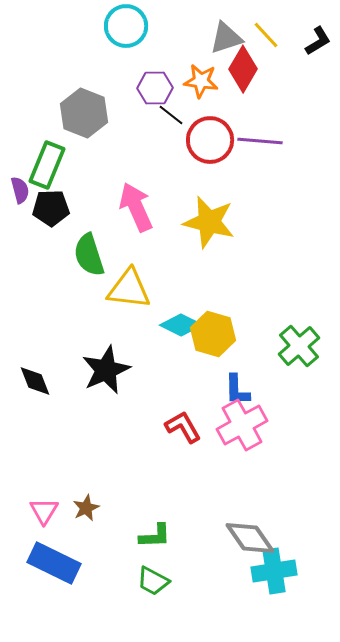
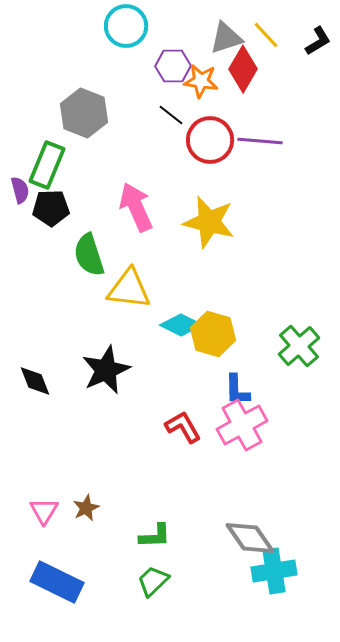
purple hexagon: moved 18 px right, 22 px up
blue rectangle: moved 3 px right, 19 px down
green trapezoid: rotated 108 degrees clockwise
